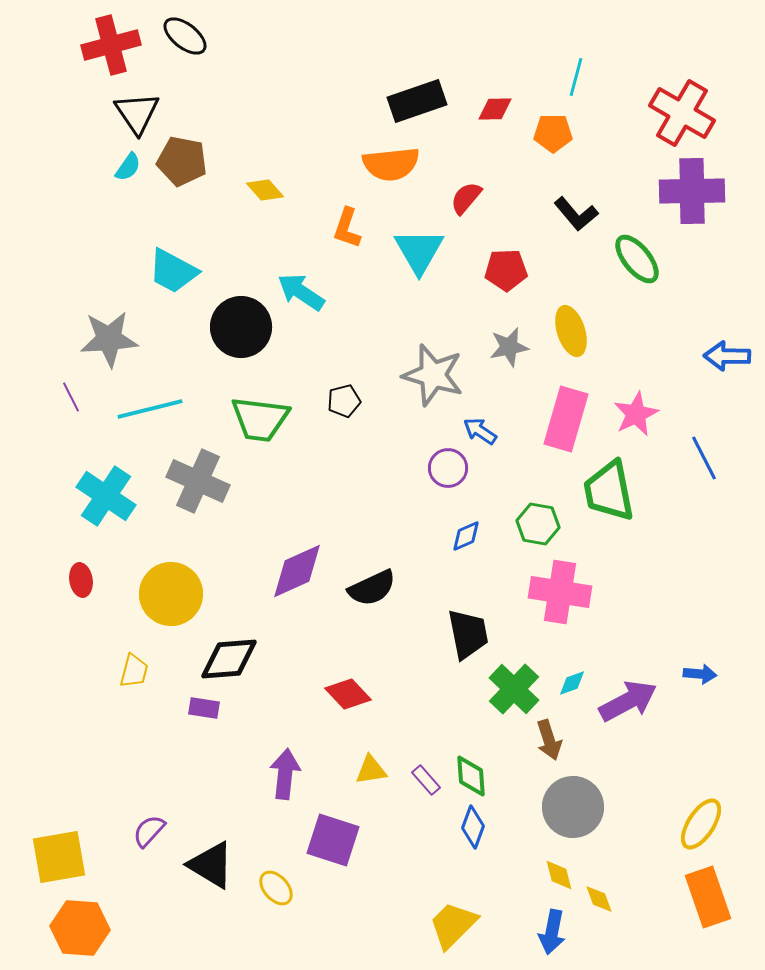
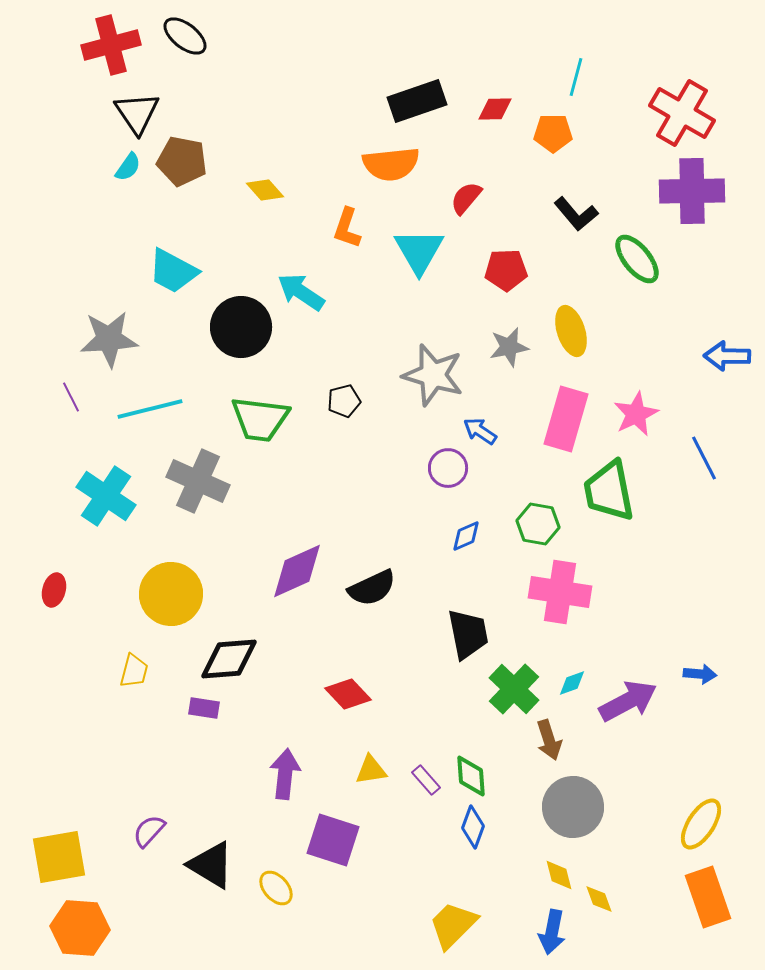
red ellipse at (81, 580): moved 27 px left, 10 px down; rotated 24 degrees clockwise
